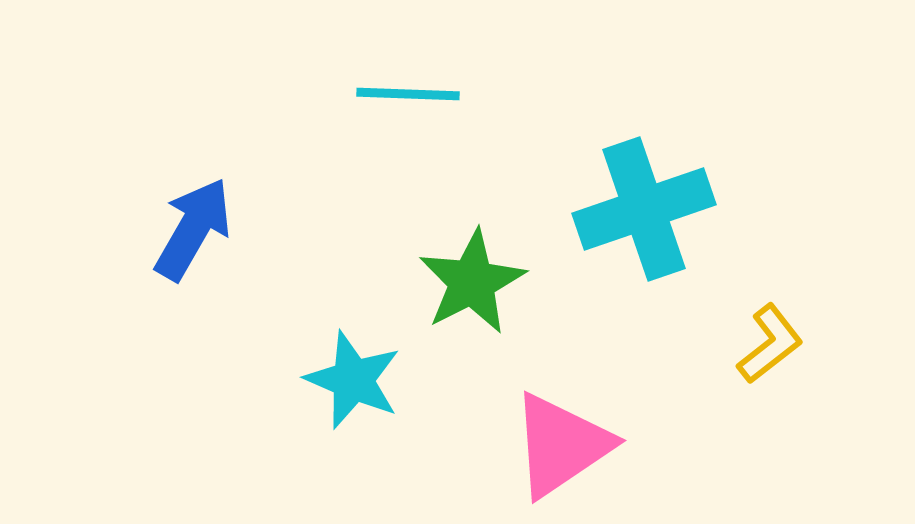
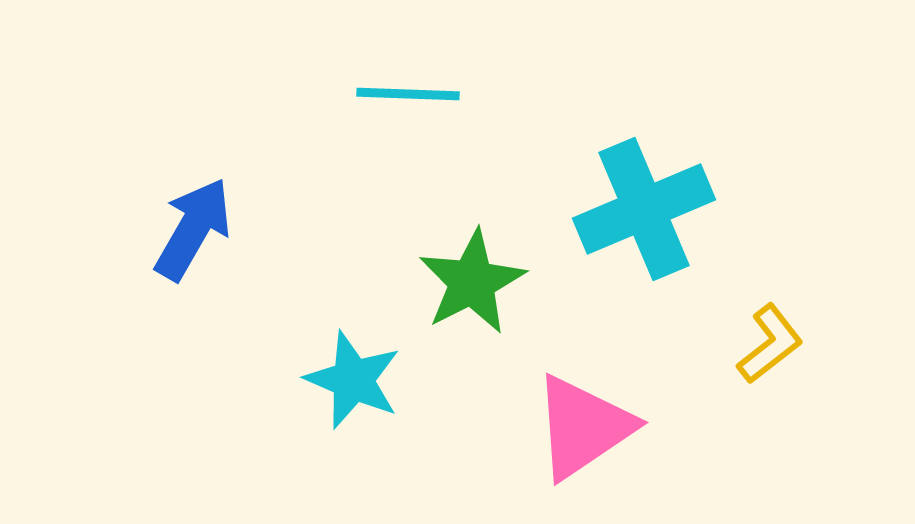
cyan cross: rotated 4 degrees counterclockwise
pink triangle: moved 22 px right, 18 px up
